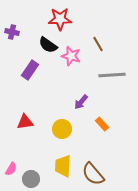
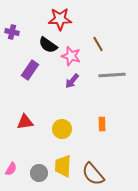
purple arrow: moved 9 px left, 21 px up
orange rectangle: rotated 40 degrees clockwise
gray circle: moved 8 px right, 6 px up
